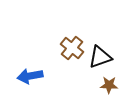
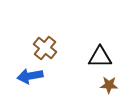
brown cross: moved 27 px left
black triangle: rotated 20 degrees clockwise
